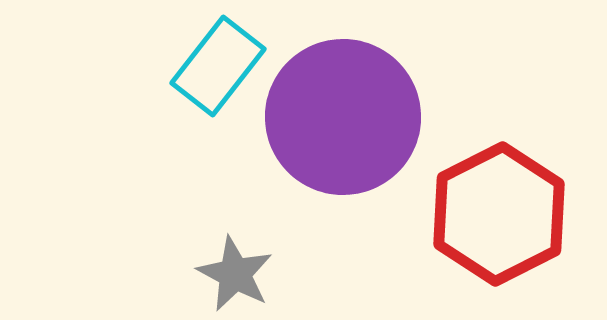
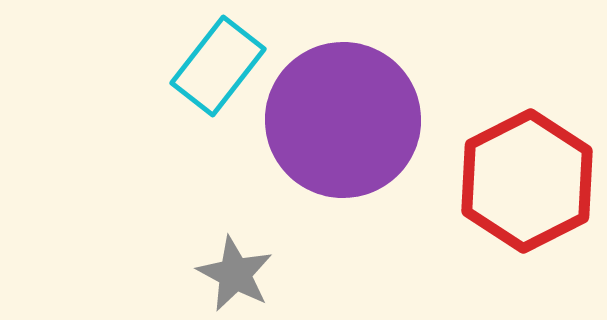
purple circle: moved 3 px down
red hexagon: moved 28 px right, 33 px up
